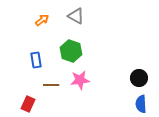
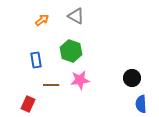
black circle: moved 7 px left
